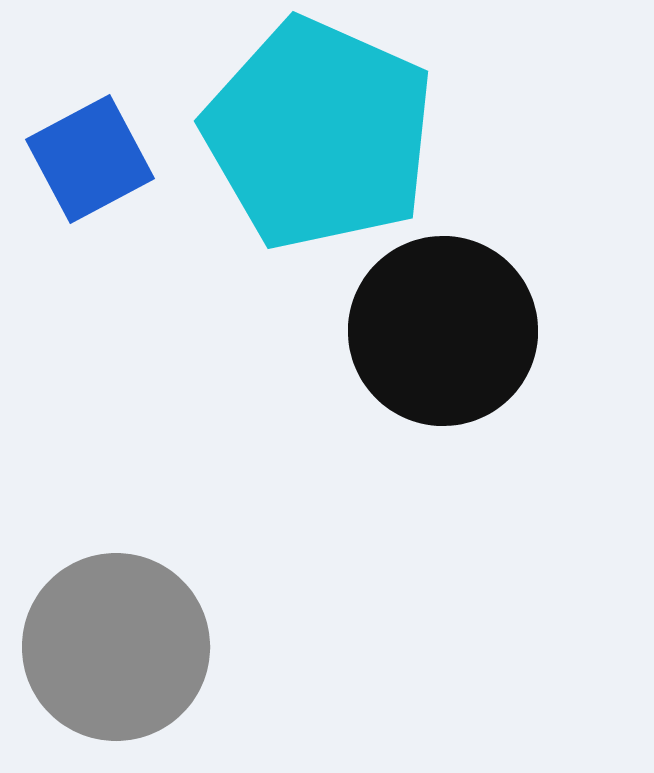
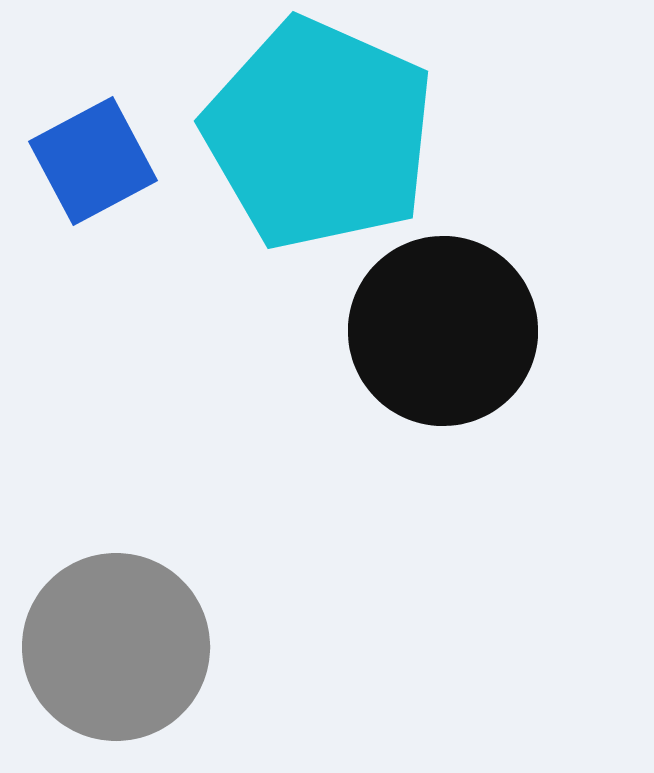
blue square: moved 3 px right, 2 px down
